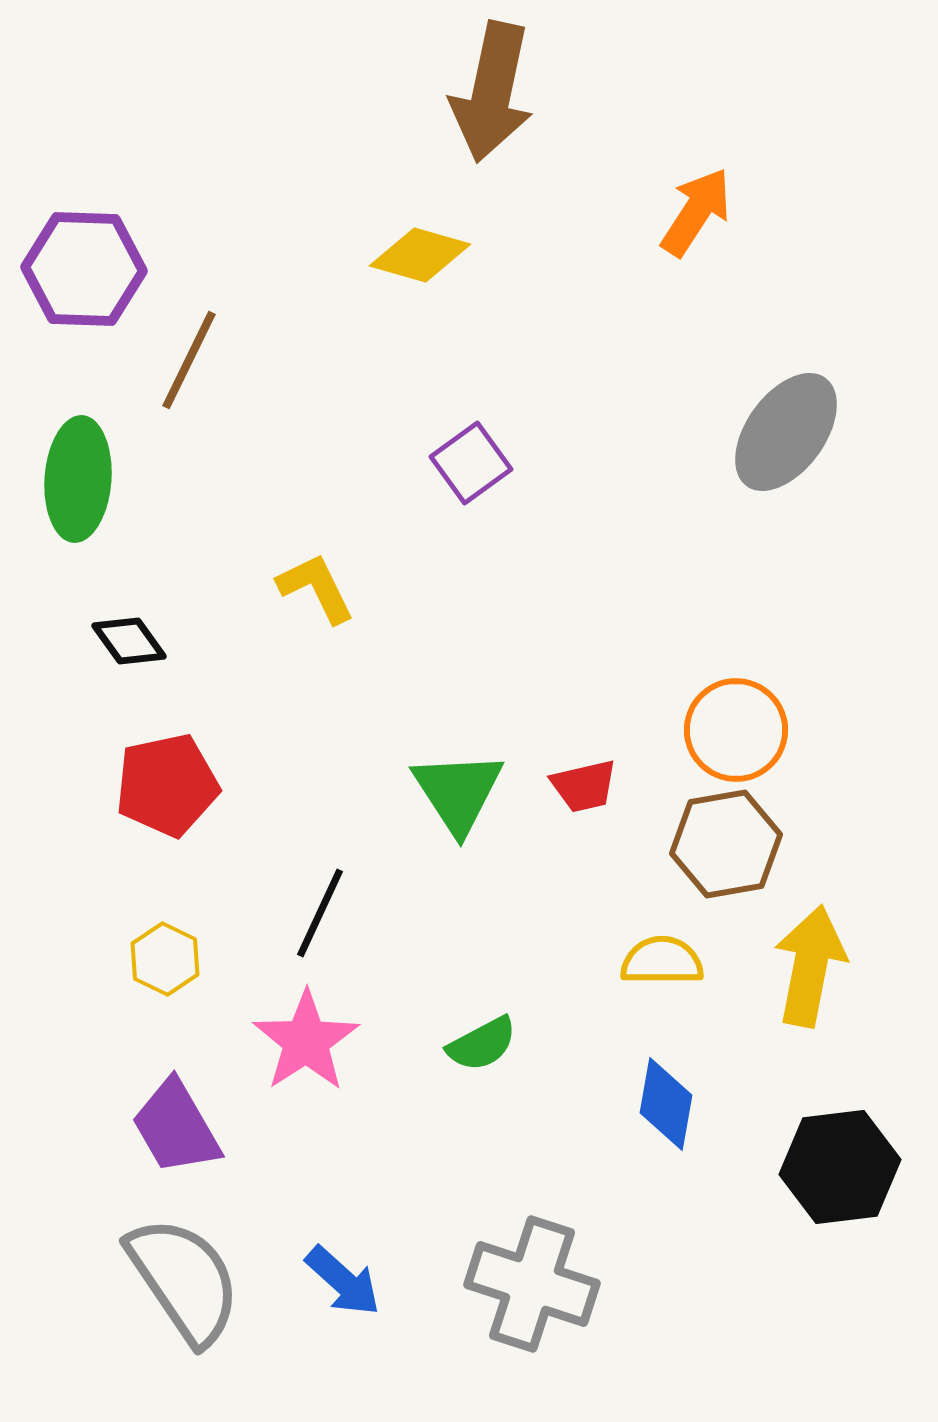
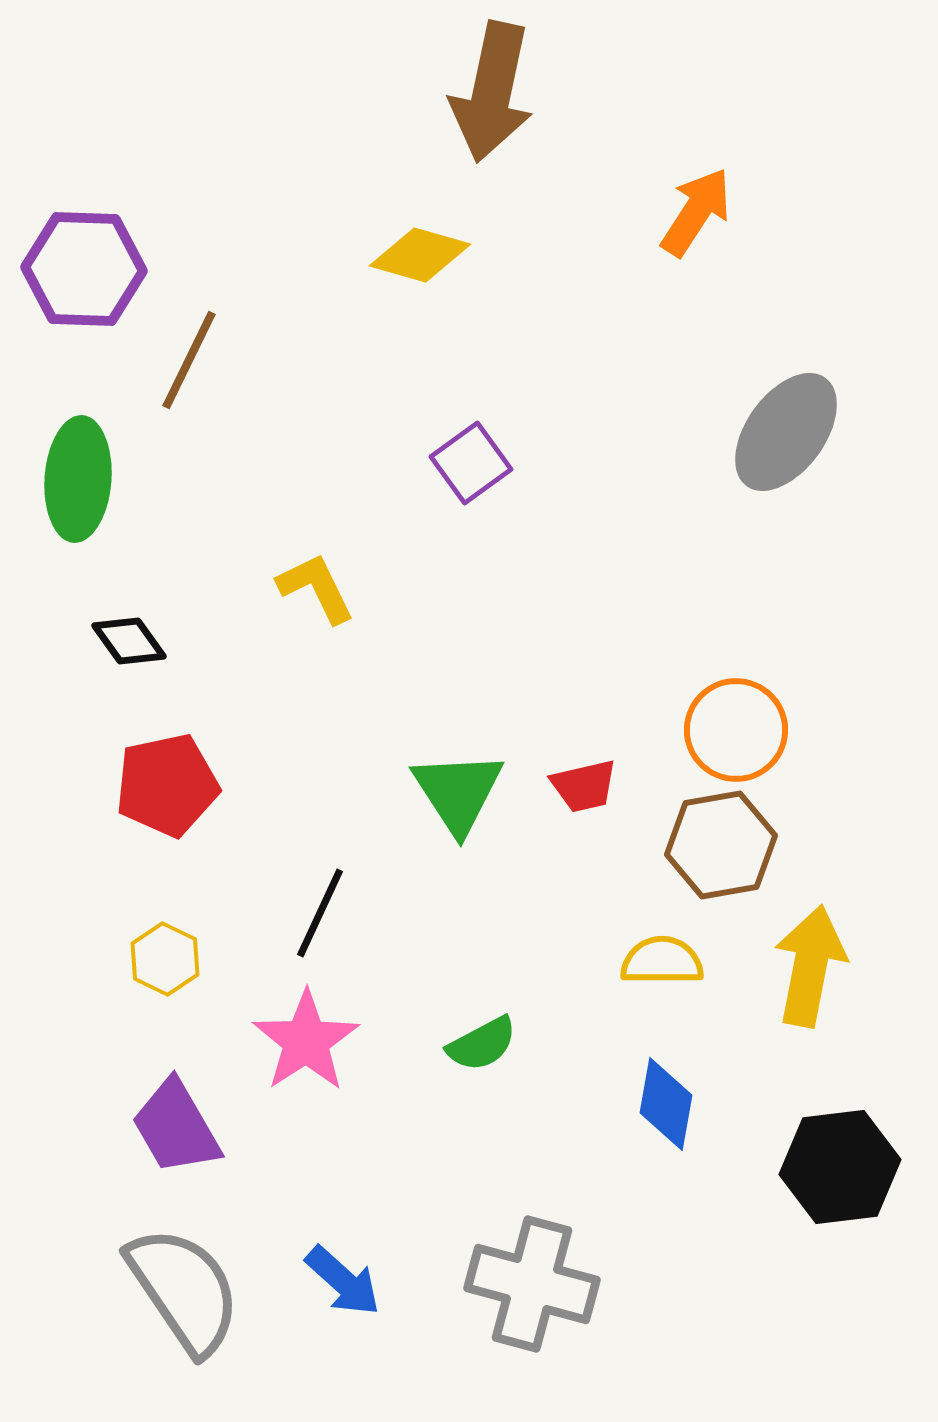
brown hexagon: moved 5 px left, 1 px down
gray semicircle: moved 10 px down
gray cross: rotated 3 degrees counterclockwise
